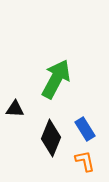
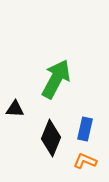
blue rectangle: rotated 45 degrees clockwise
orange L-shape: rotated 55 degrees counterclockwise
